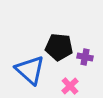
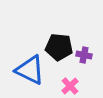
purple cross: moved 1 px left, 2 px up
blue triangle: rotated 16 degrees counterclockwise
